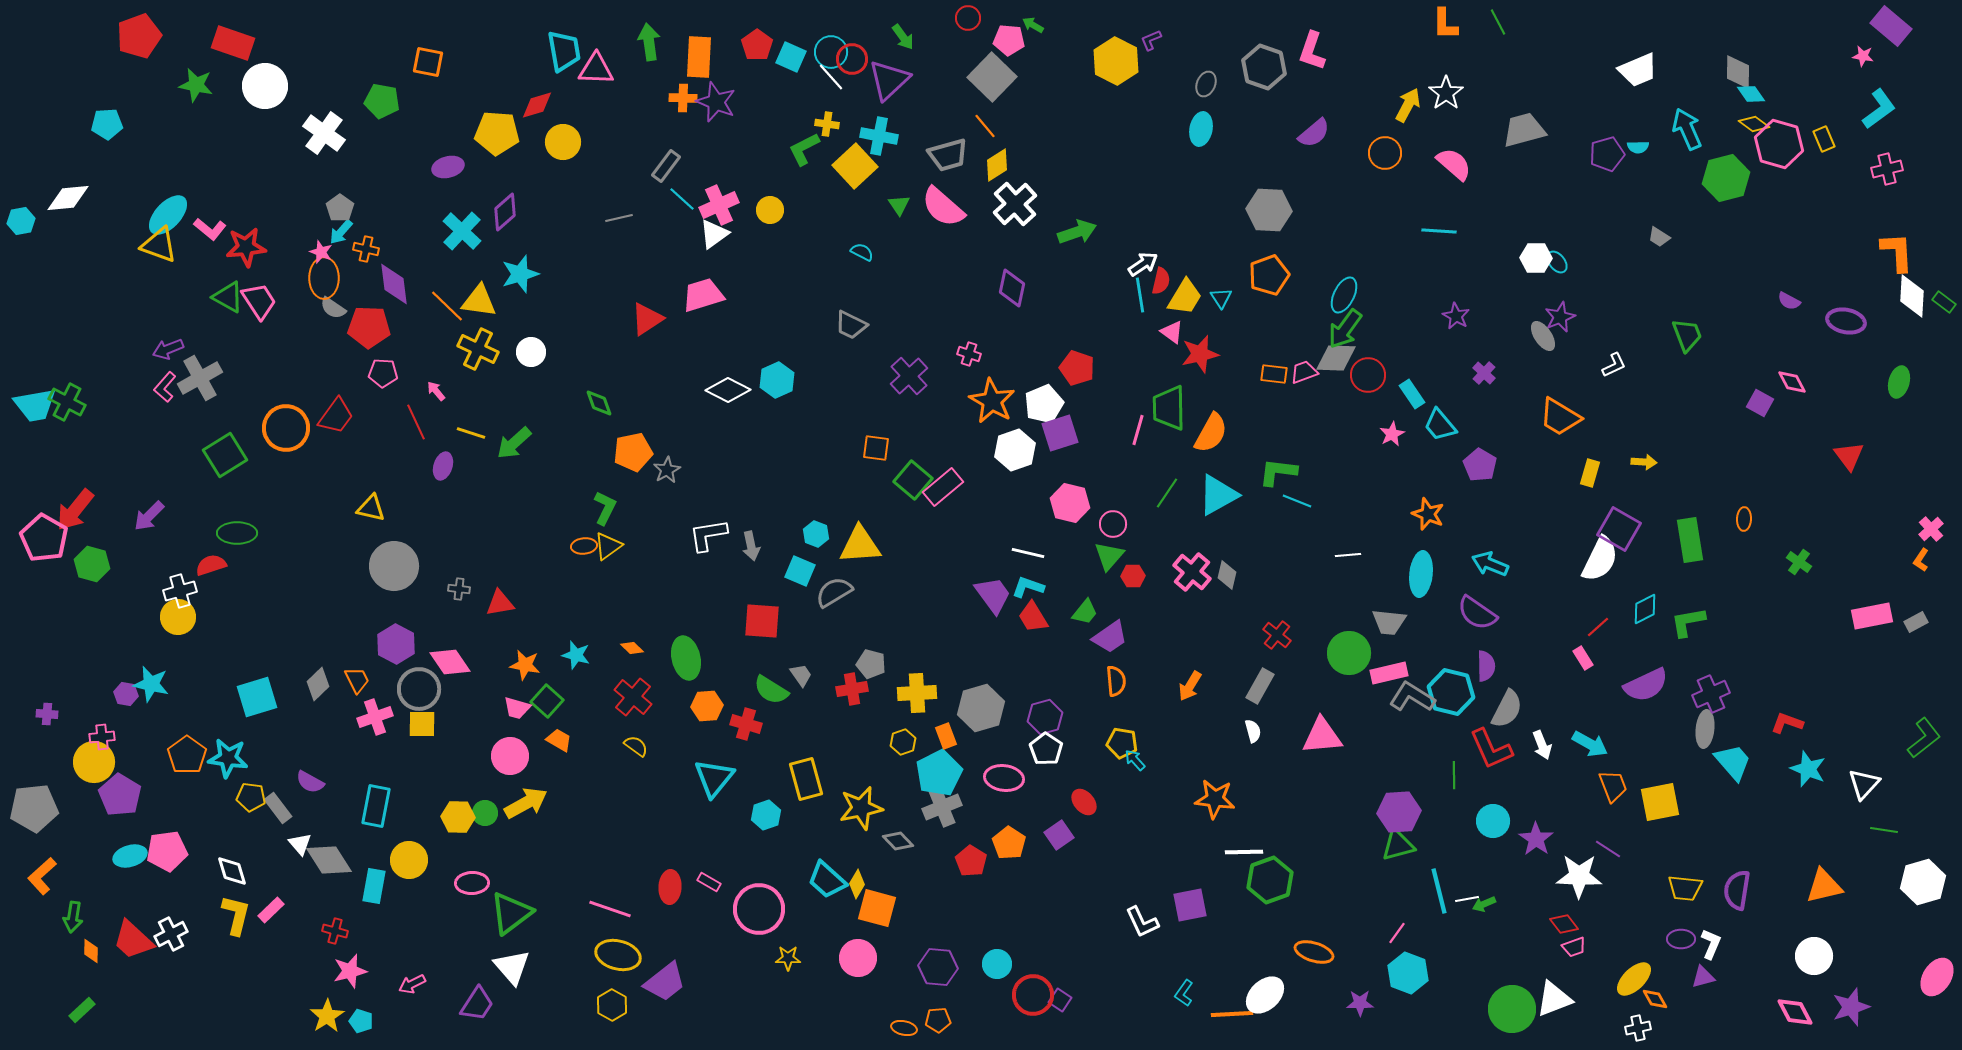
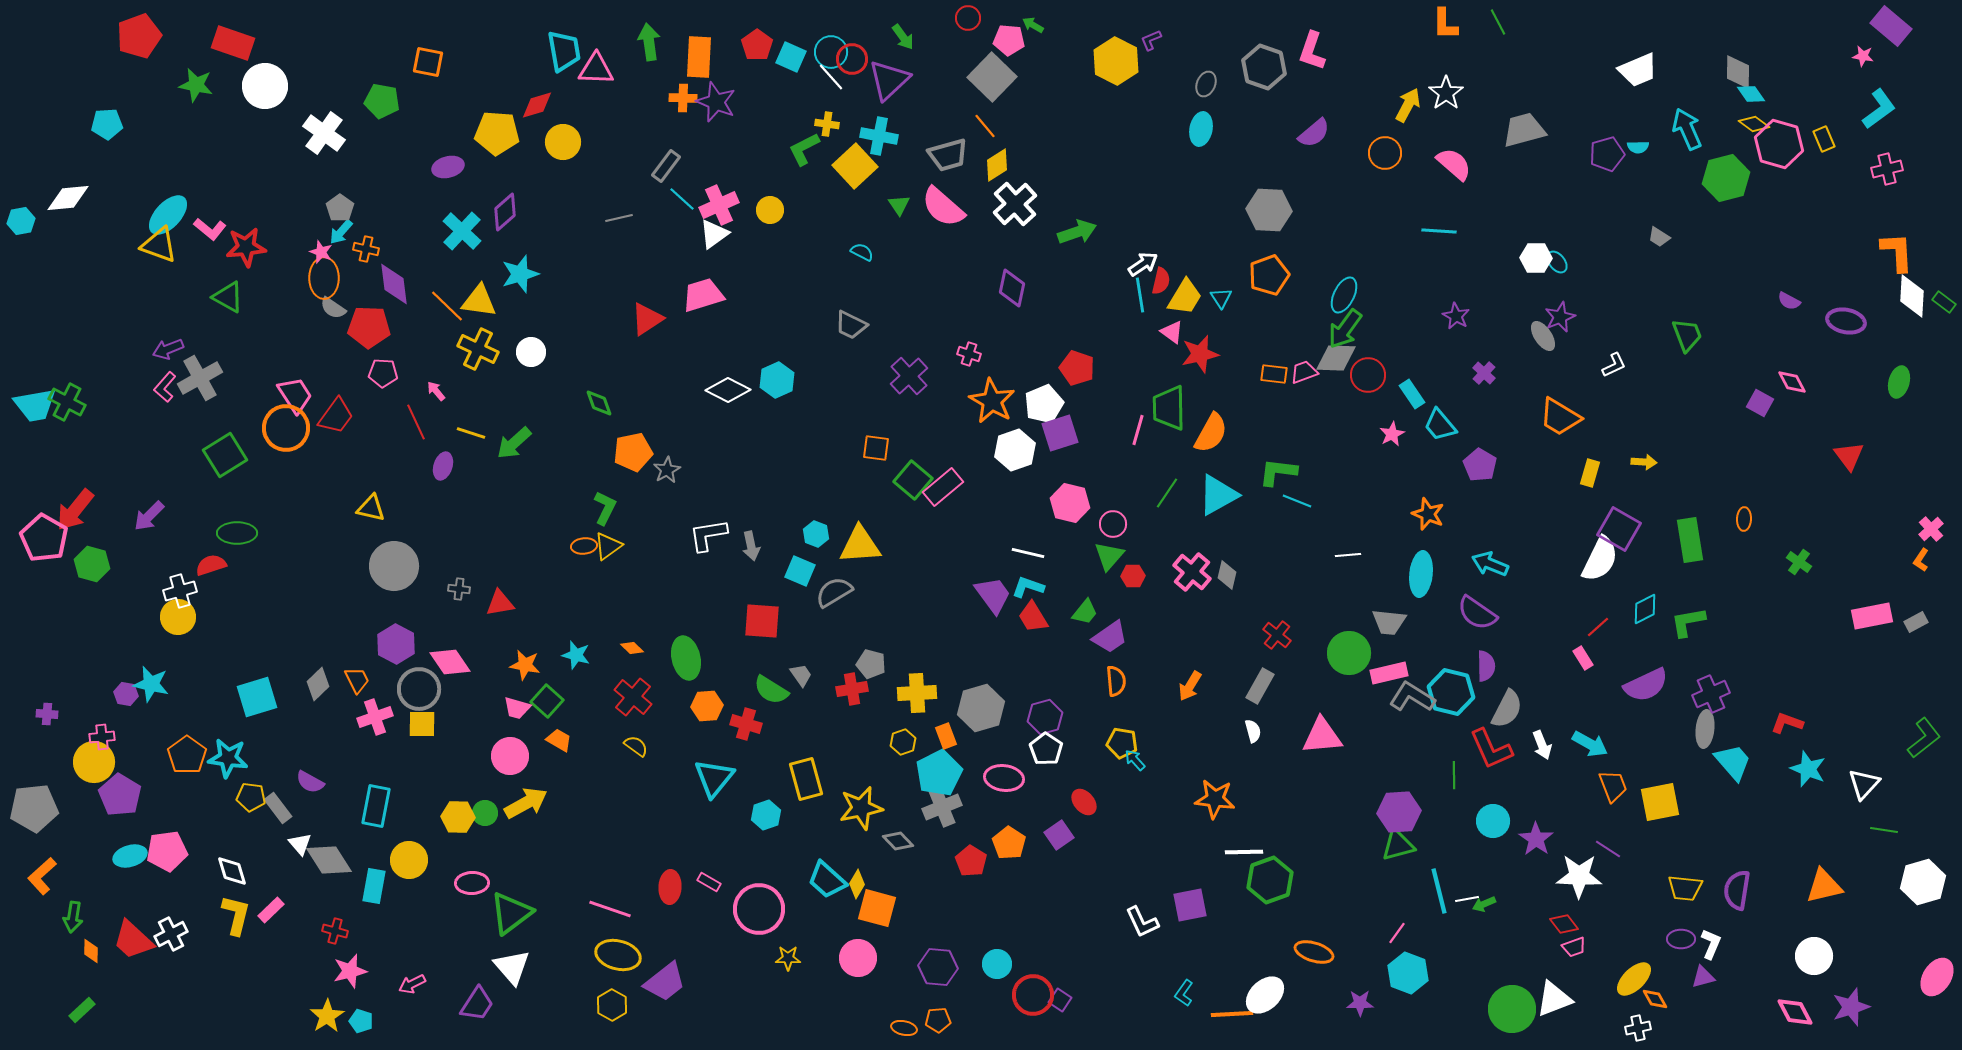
pink trapezoid at (259, 301): moved 36 px right, 94 px down
